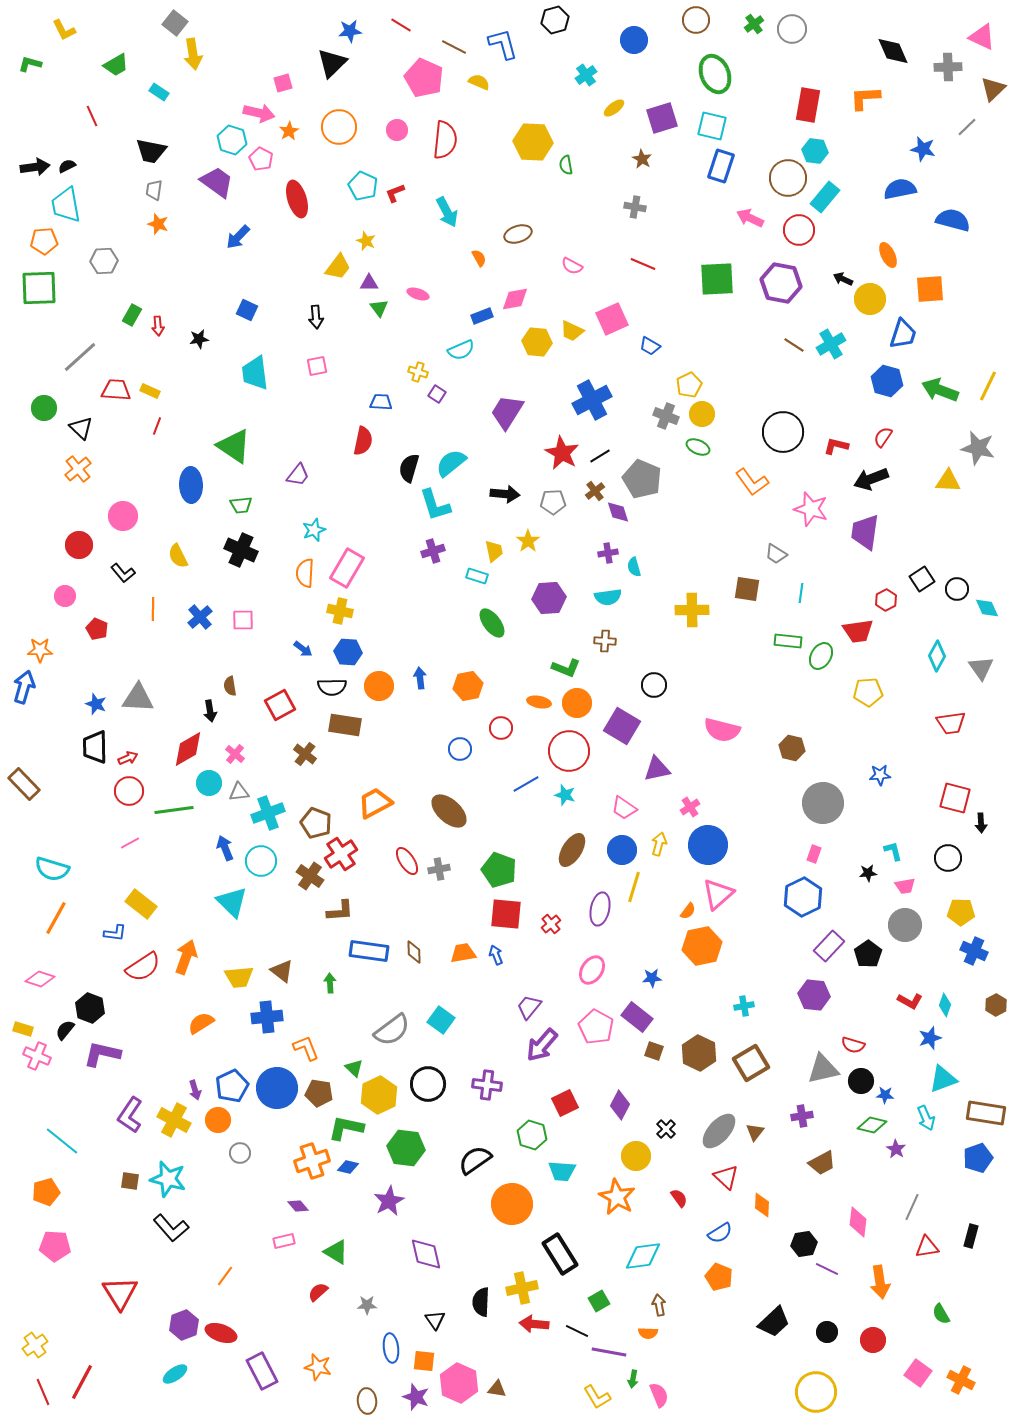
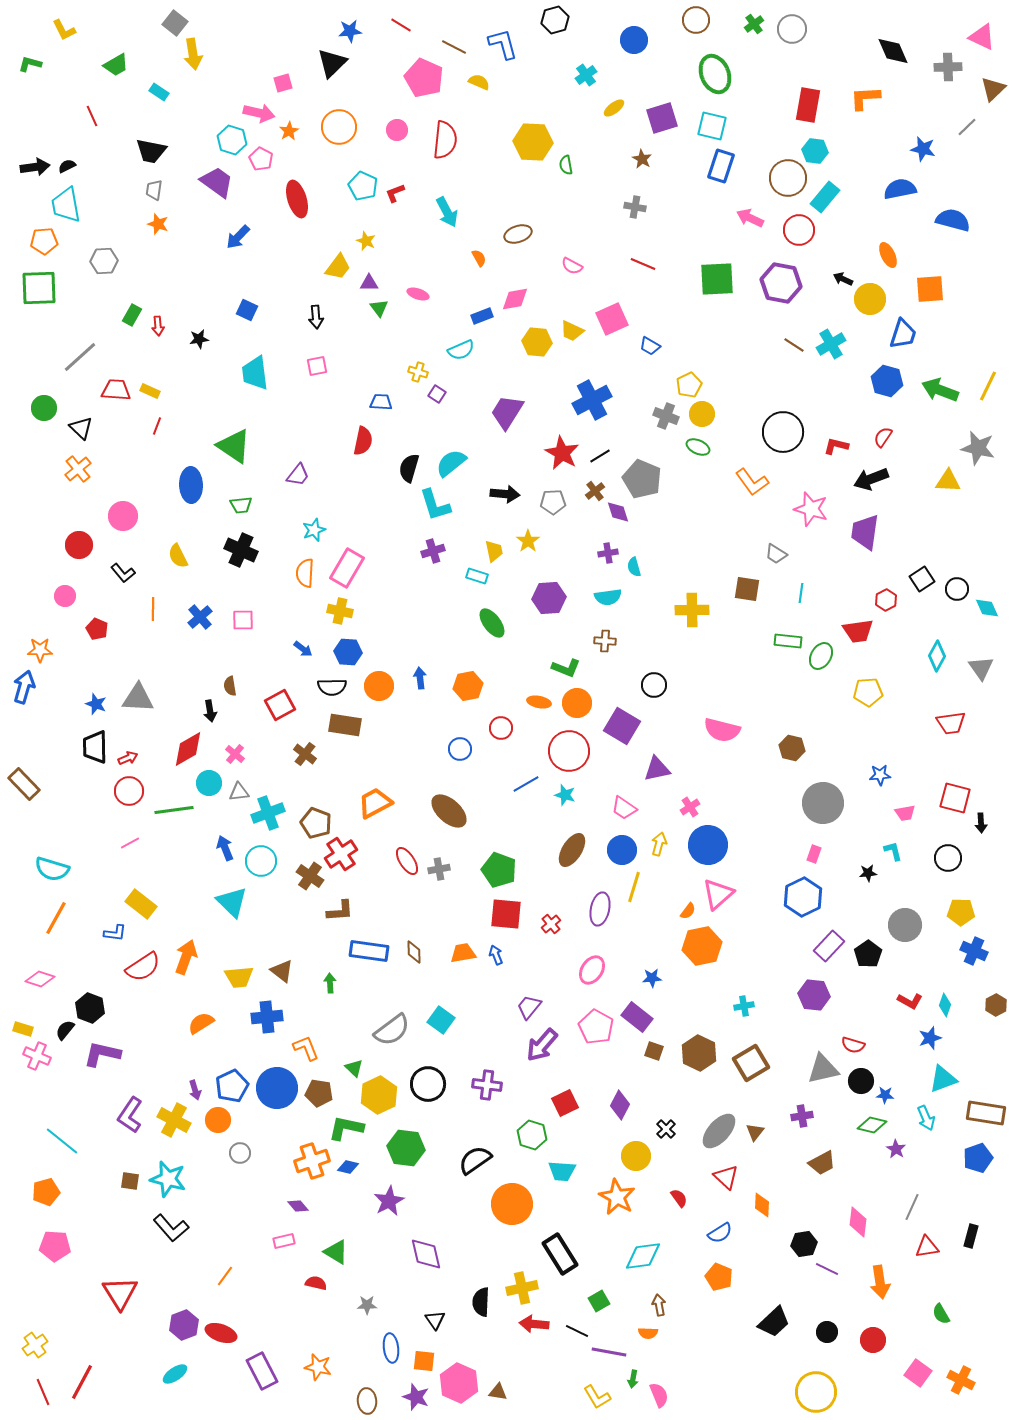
pink trapezoid at (905, 886): moved 73 px up
red semicircle at (318, 1292): moved 2 px left, 9 px up; rotated 55 degrees clockwise
brown triangle at (497, 1389): moved 1 px right, 3 px down
